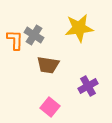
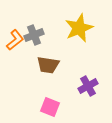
yellow star: rotated 16 degrees counterclockwise
gray cross: rotated 36 degrees clockwise
orange L-shape: rotated 50 degrees clockwise
pink square: rotated 18 degrees counterclockwise
